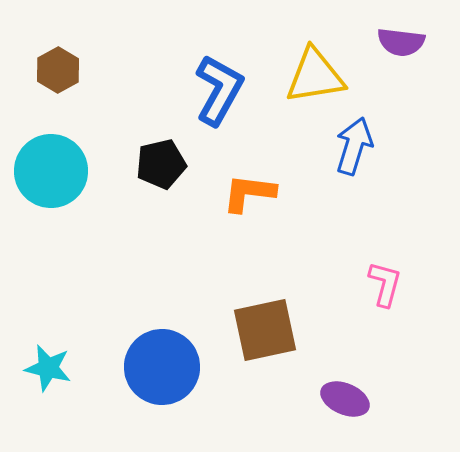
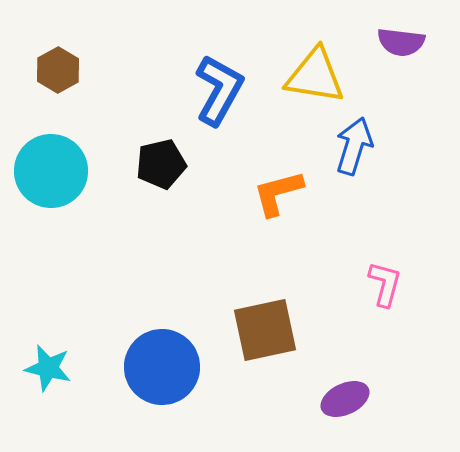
yellow triangle: rotated 18 degrees clockwise
orange L-shape: moved 29 px right; rotated 22 degrees counterclockwise
purple ellipse: rotated 48 degrees counterclockwise
